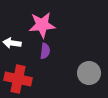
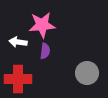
white arrow: moved 6 px right, 1 px up
gray circle: moved 2 px left
red cross: rotated 12 degrees counterclockwise
